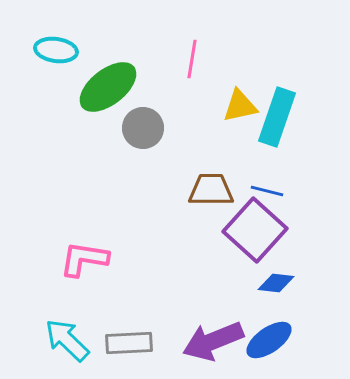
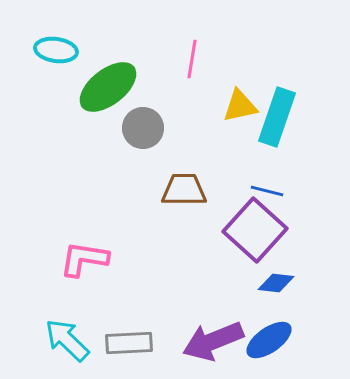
brown trapezoid: moved 27 px left
